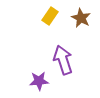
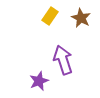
purple star: rotated 18 degrees counterclockwise
